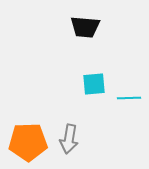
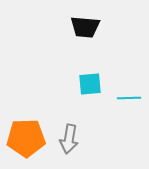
cyan square: moved 4 px left
orange pentagon: moved 2 px left, 4 px up
